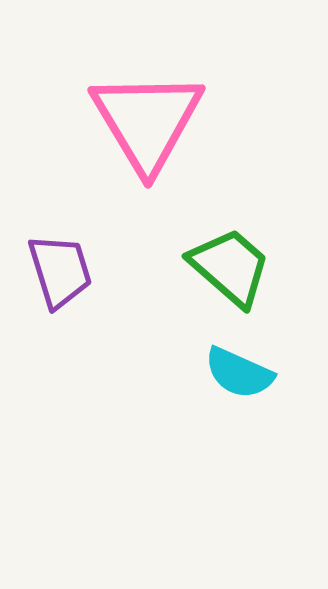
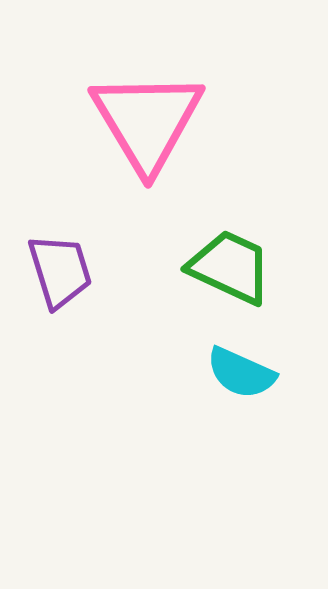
green trapezoid: rotated 16 degrees counterclockwise
cyan semicircle: moved 2 px right
